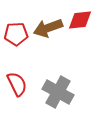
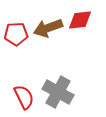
red semicircle: moved 7 px right, 13 px down
